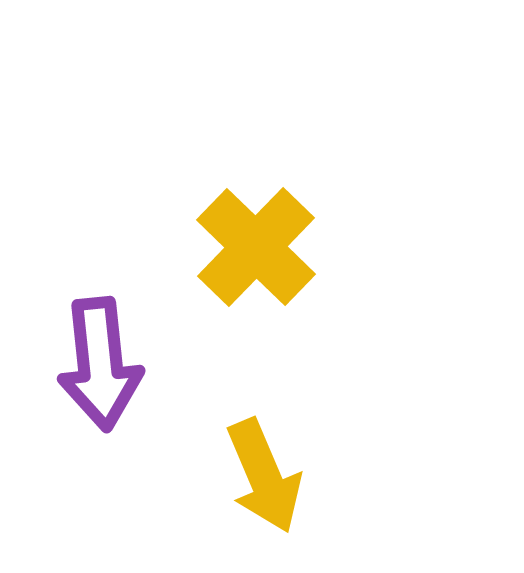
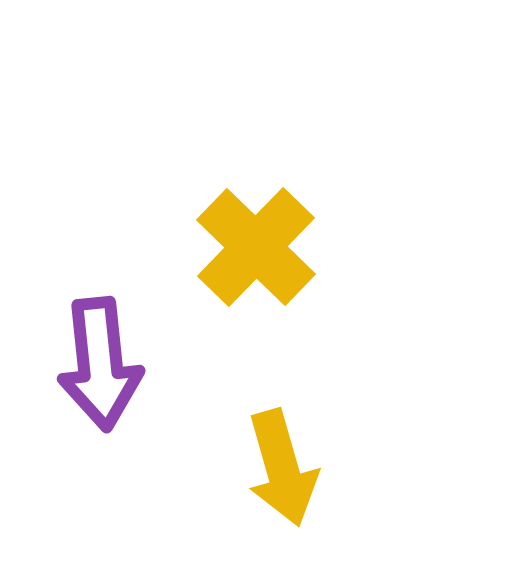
yellow arrow: moved 18 px right, 8 px up; rotated 7 degrees clockwise
